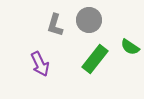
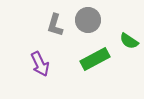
gray circle: moved 1 px left
green semicircle: moved 1 px left, 6 px up
green rectangle: rotated 24 degrees clockwise
